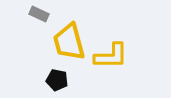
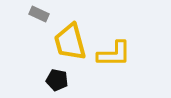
yellow trapezoid: moved 1 px right
yellow L-shape: moved 3 px right, 2 px up
